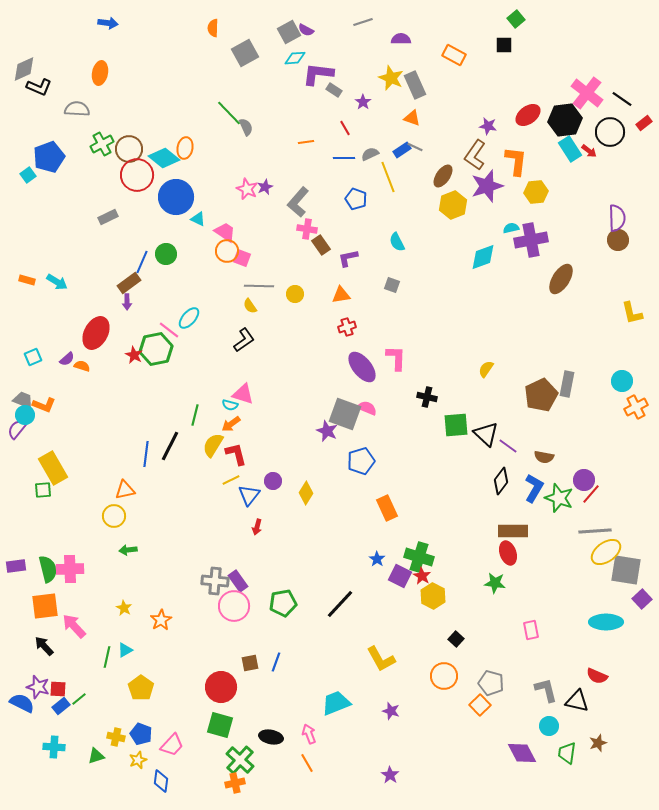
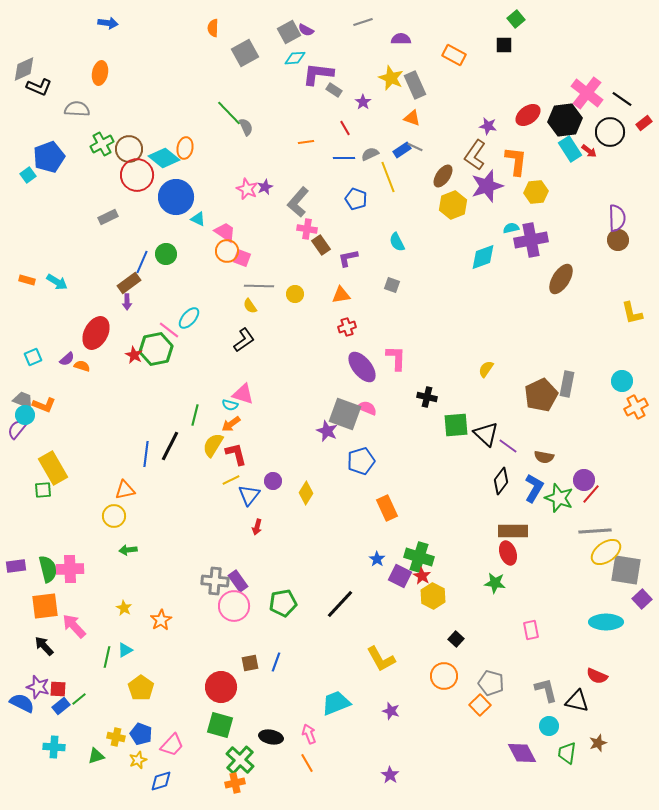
blue diamond at (161, 781): rotated 65 degrees clockwise
